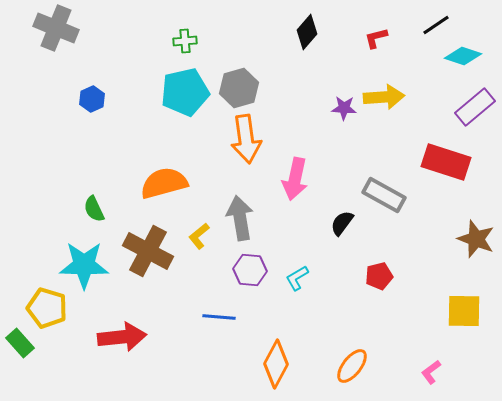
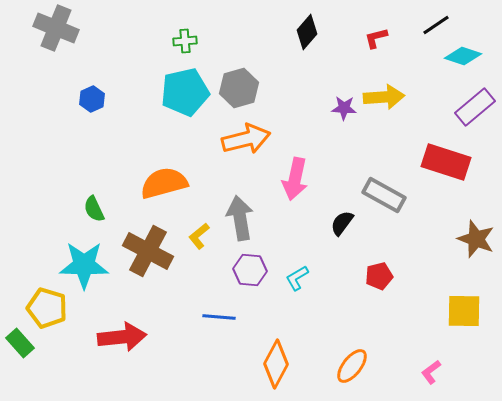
orange arrow: rotated 96 degrees counterclockwise
